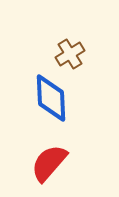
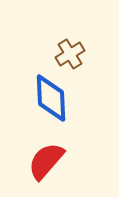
red semicircle: moved 3 px left, 2 px up
